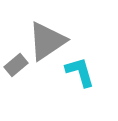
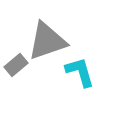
gray triangle: rotated 15 degrees clockwise
